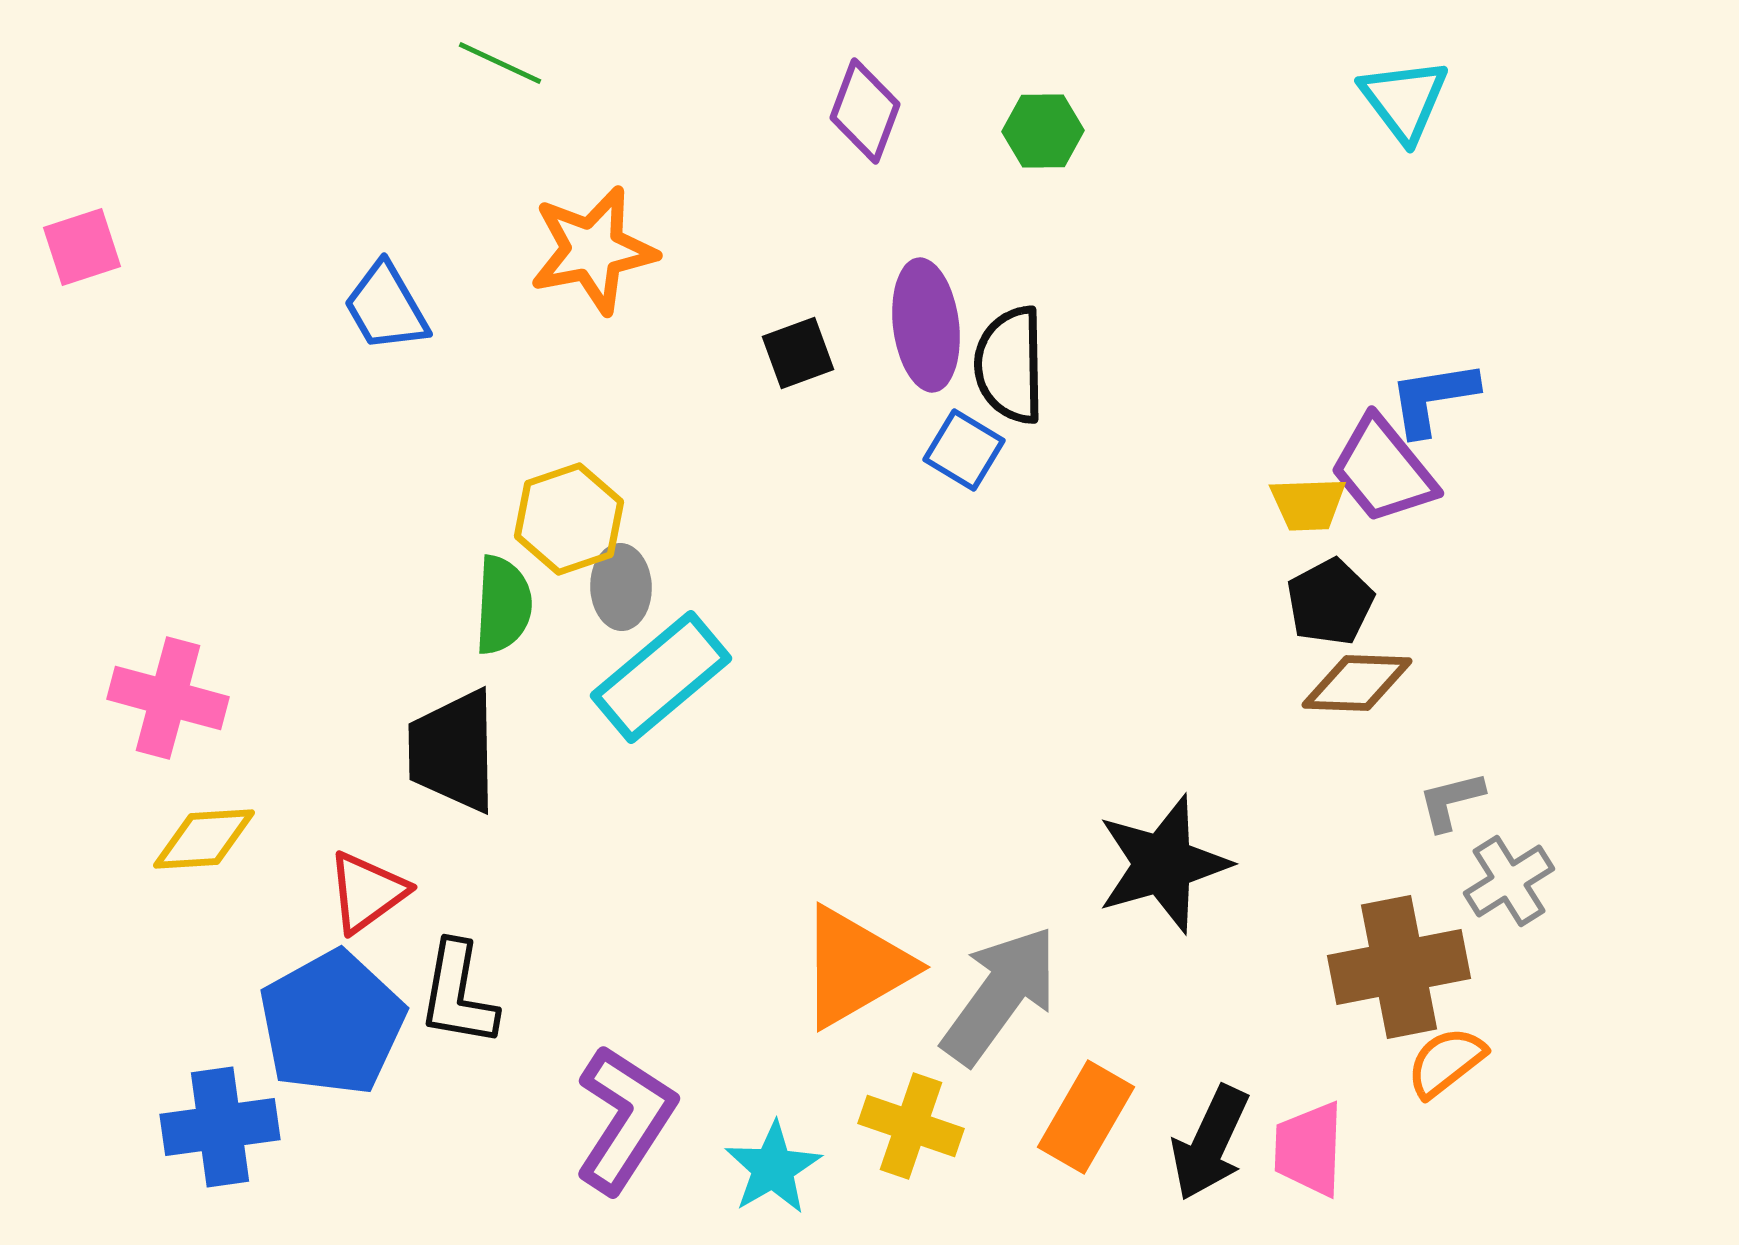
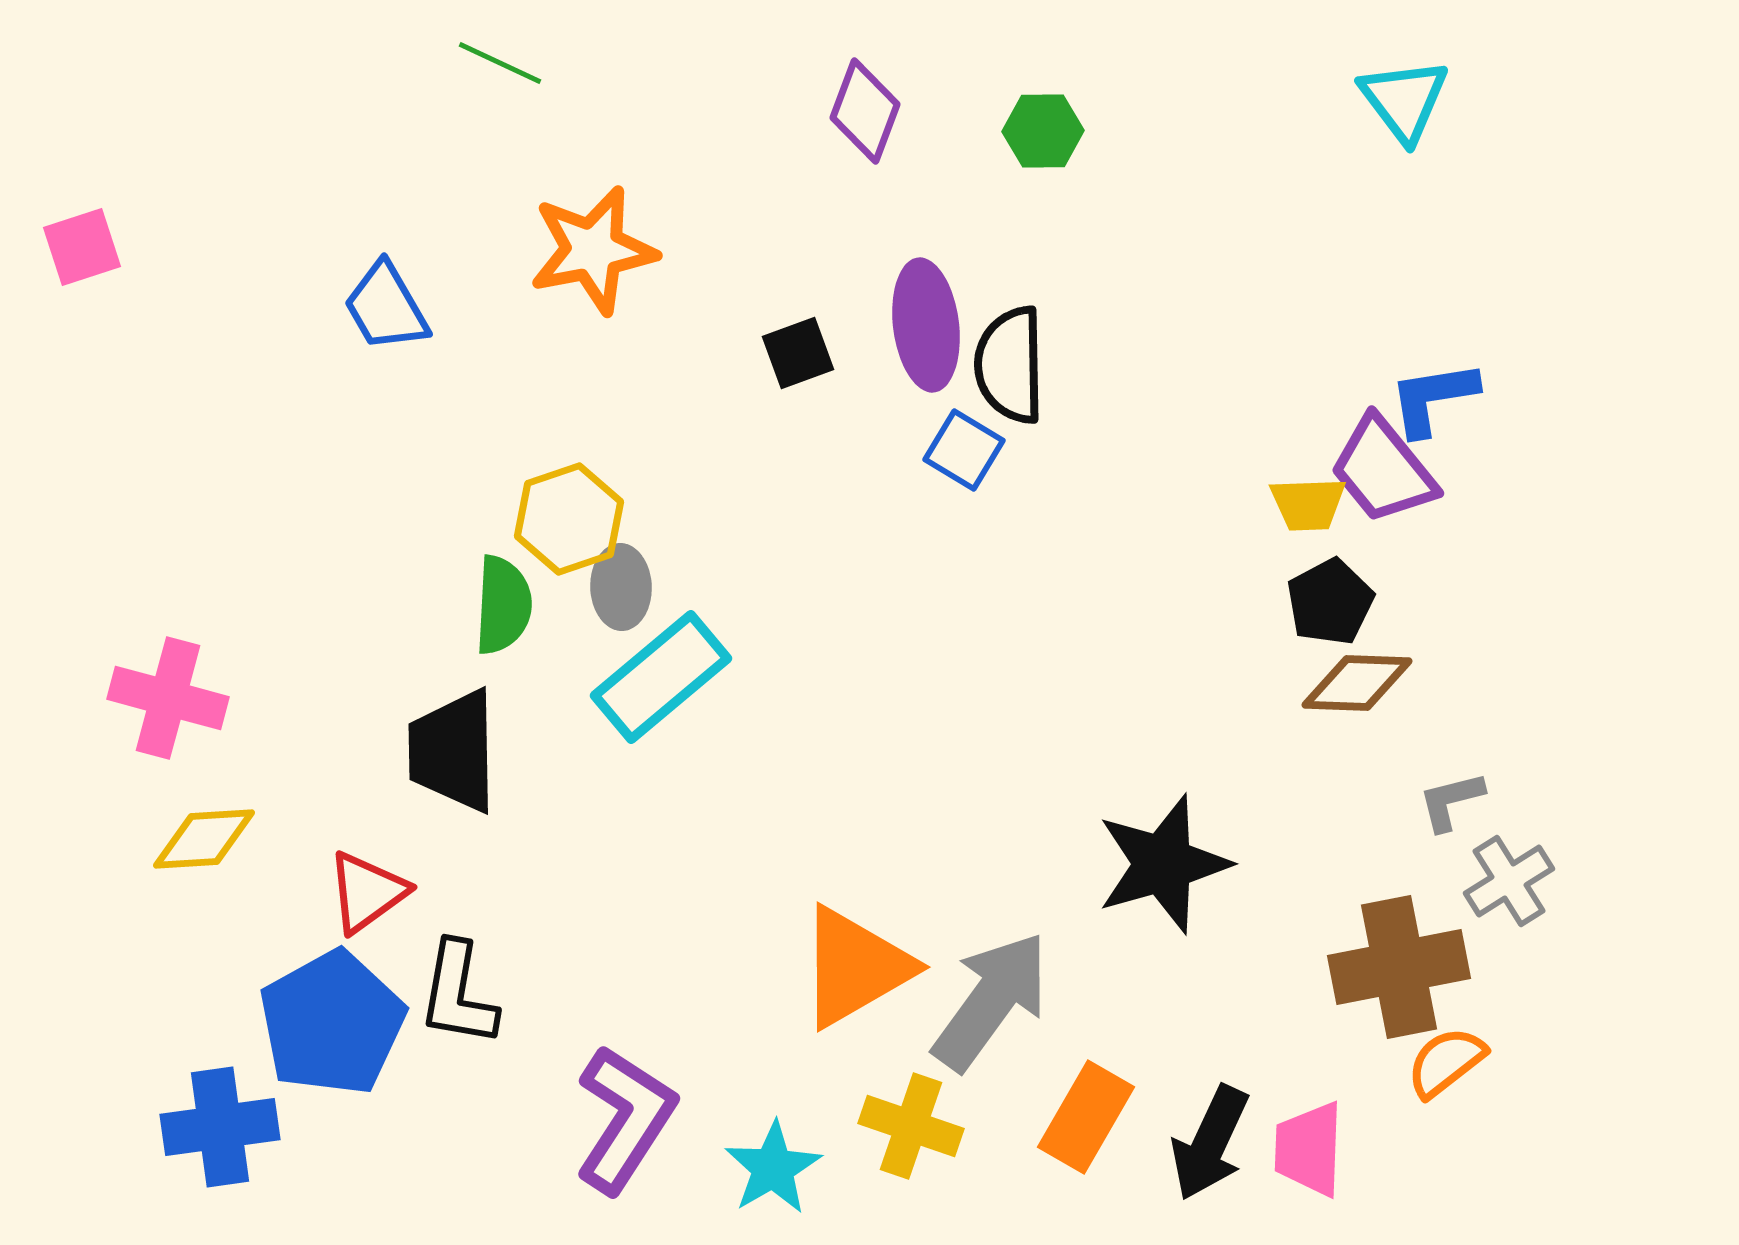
gray arrow: moved 9 px left, 6 px down
